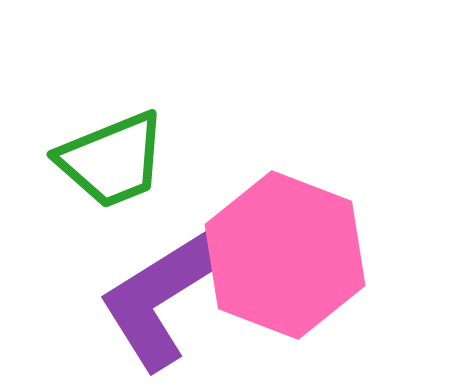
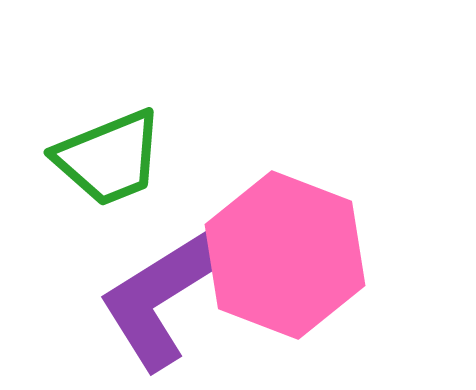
green trapezoid: moved 3 px left, 2 px up
